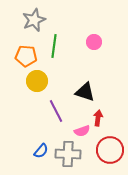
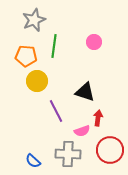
blue semicircle: moved 8 px left, 10 px down; rotated 91 degrees clockwise
